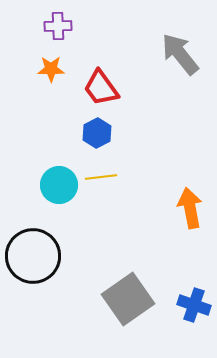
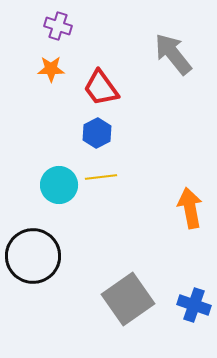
purple cross: rotated 20 degrees clockwise
gray arrow: moved 7 px left
